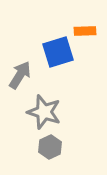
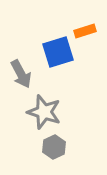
orange rectangle: rotated 15 degrees counterclockwise
gray arrow: moved 1 px right, 1 px up; rotated 120 degrees clockwise
gray hexagon: moved 4 px right
